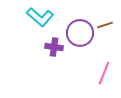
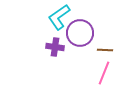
cyan L-shape: moved 19 px right; rotated 104 degrees clockwise
brown line: moved 25 px down; rotated 21 degrees clockwise
purple cross: moved 1 px right
